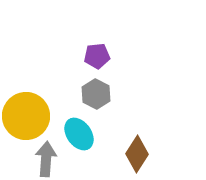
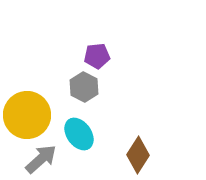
gray hexagon: moved 12 px left, 7 px up
yellow circle: moved 1 px right, 1 px up
brown diamond: moved 1 px right, 1 px down
gray arrow: moved 5 px left; rotated 44 degrees clockwise
